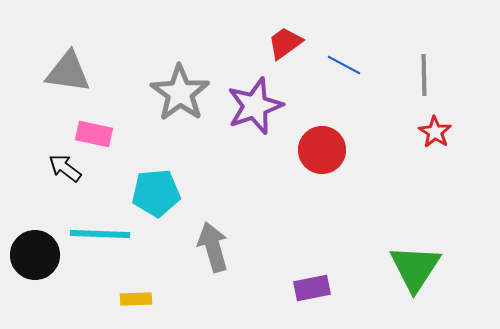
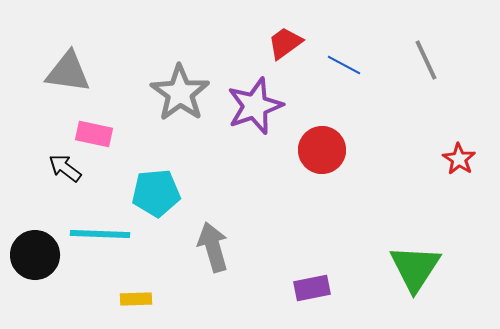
gray line: moved 2 px right, 15 px up; rotated 24 degrees counterclockwise
red star: moved 24 px right, 27 px down
